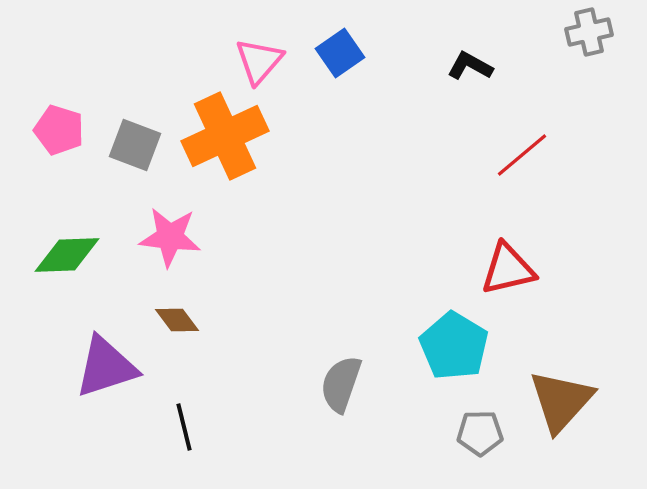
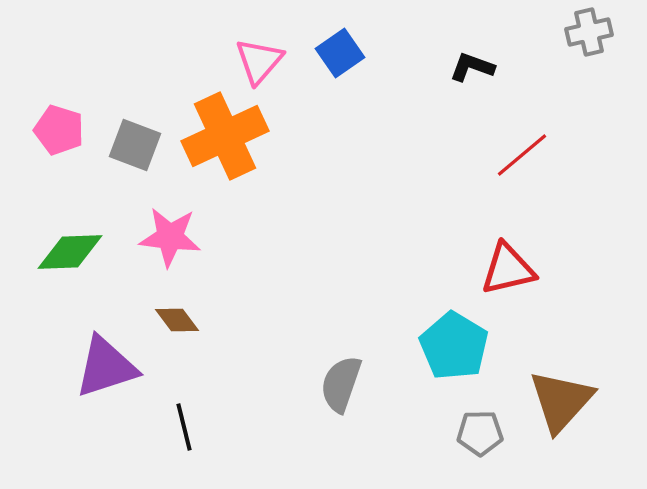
black L-shape: moved 2 px right, 1 px down; rotated 9 degrees counterclockwise
green diamond: moved 3 px right, 3 px up
